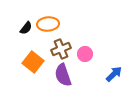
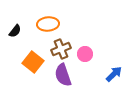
black semicircle: moved 11 px left, 3 px down
